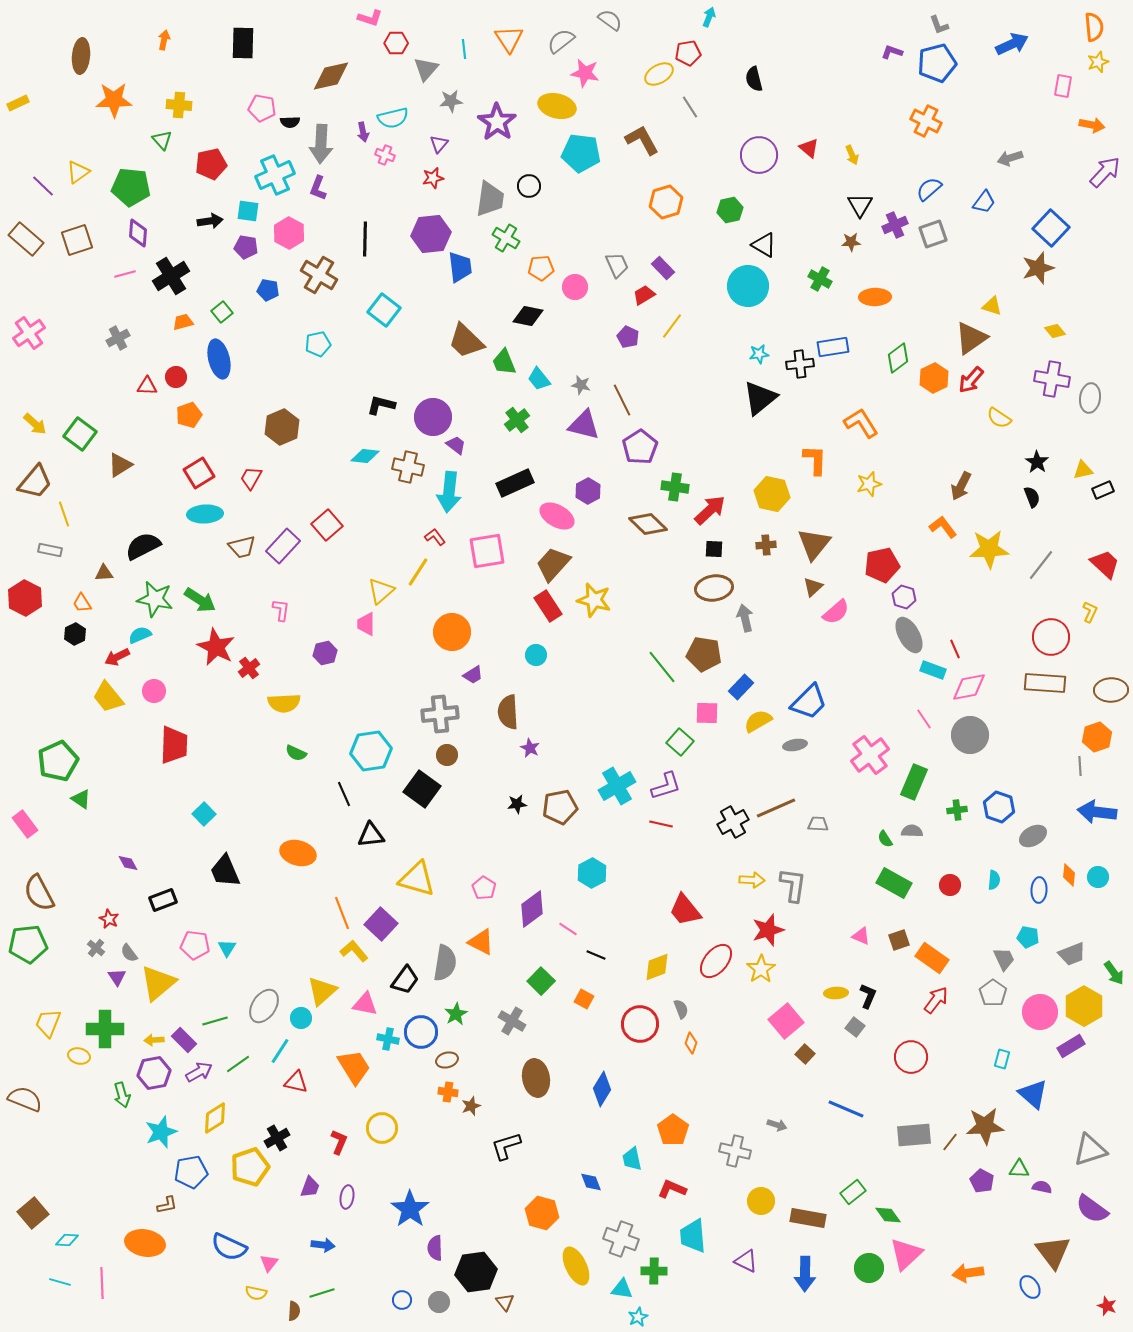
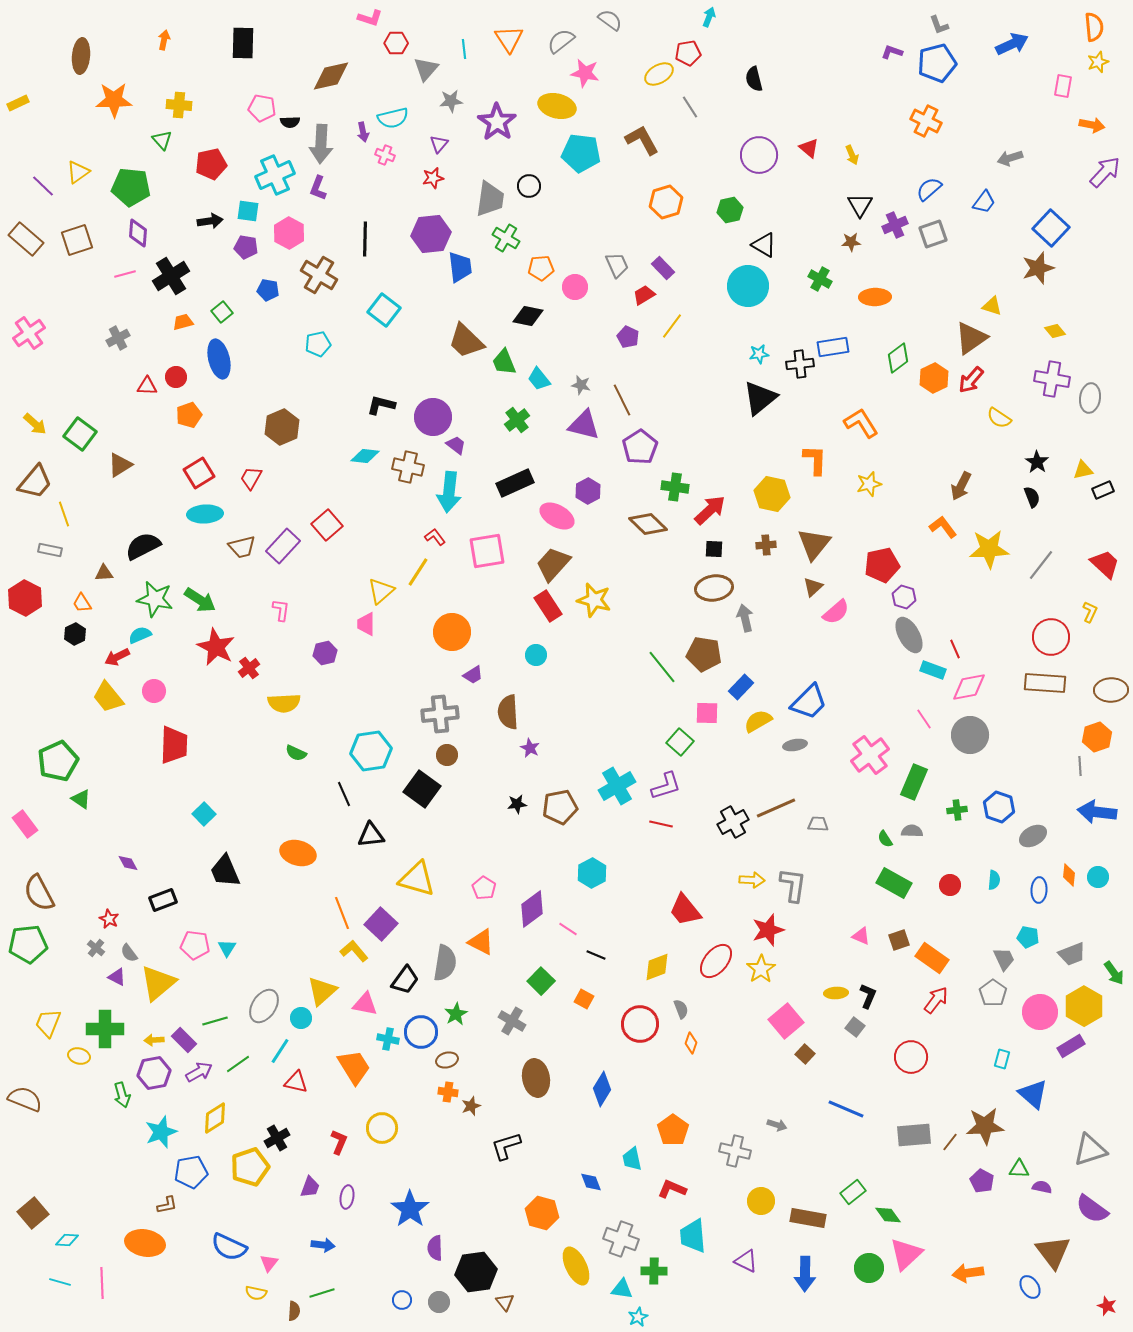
purple triangle at (117, 977): rotated 30 degrees counterclockwise
